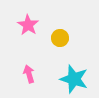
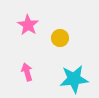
pink arrow: moved 2 px left, 2 px up
cyan star: rotated 24 degrees counterclockwise
